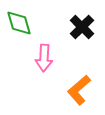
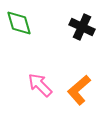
black cross: rotated 20 degrees counterclockwise
pink arrow: moved 4 px left, 27 px down; rotated 132 degrees clockwise
